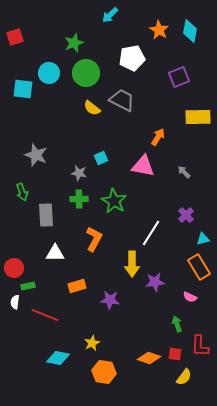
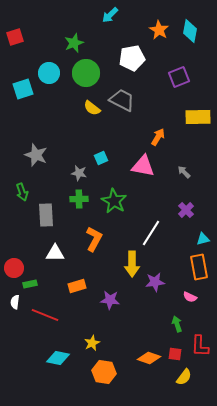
cyan square at (23, 89): rotated 25 degrees counterclockwise
purple cross at (186, 215): moved 5 px up
orange rectangle at (199, 267): rotated 20 degrees clockwise
green rectangle at (28, 286): moved 2 px right, 2 px up
